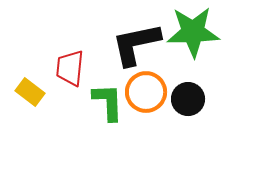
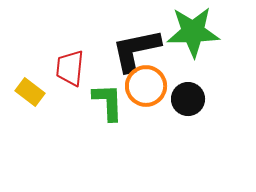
black L-shape: moved 6 px down
orange circle: moved 6 px up
